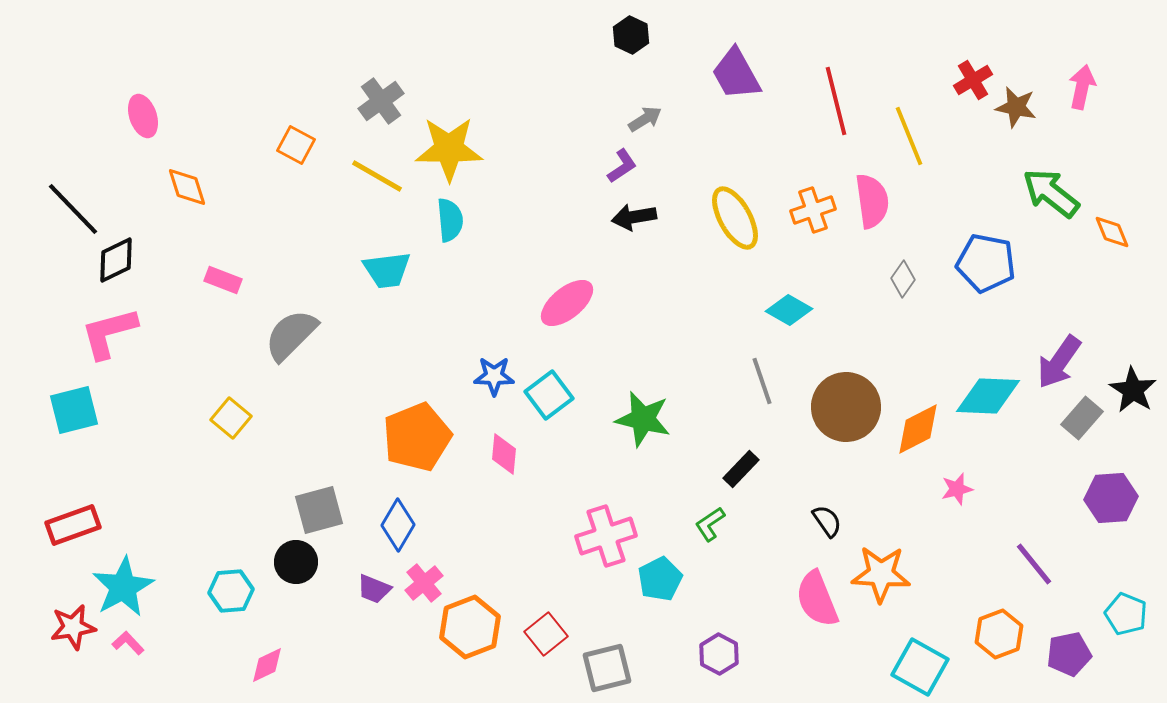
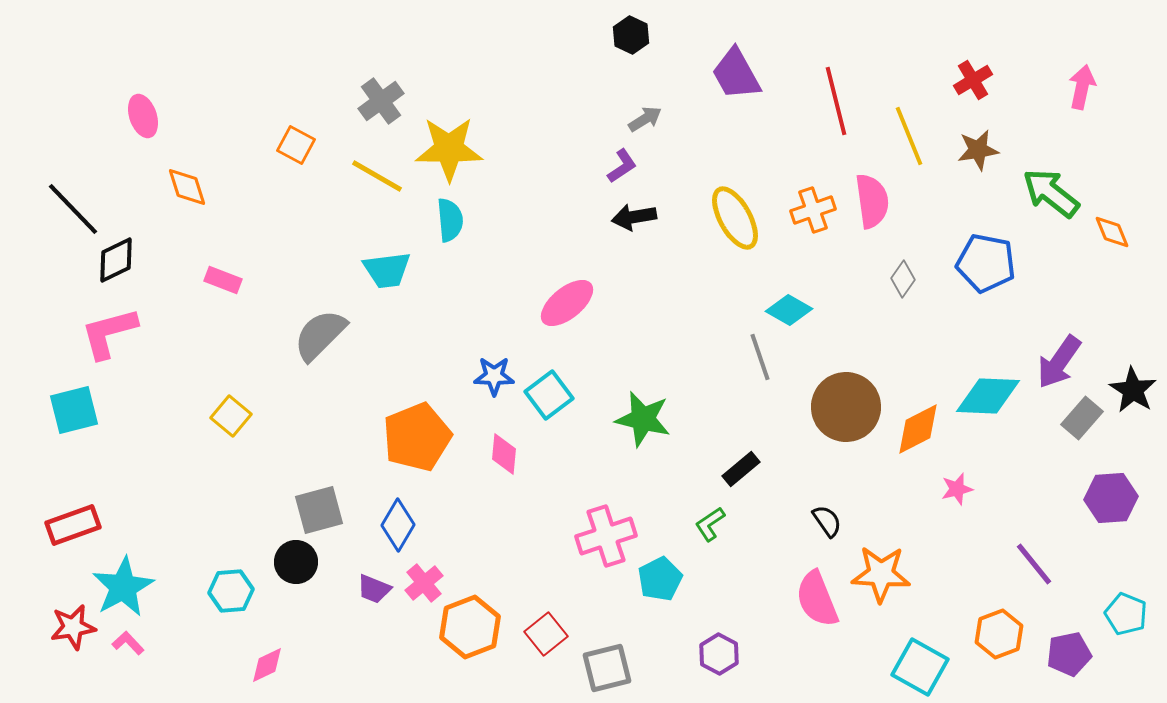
brown star at (1016, 107): moved 38 px left, 43 px down; rotated 21 degrees counterclockwise
gray semicircle at (291, 335): moved 29 px right
gray line at (762, 381): moved 2 px left, 24 px up
yellow square at (231, 418): moved 2 px up
black rectangle at (741, 469): rotated 6 degrees clockwise
